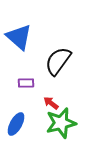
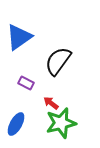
blue triangle: rotated 44 degrees clockwise
purple rectangle: rotated 28 degrees clockwise
